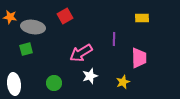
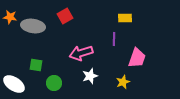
yellow rectangle: moved 17 px left
gray ellipse: moved 1 px up
green square: moved 10 px right, 16 px down; rotated 24 degrees clockwise
pink arrow: rotated 15 degrees clockwise
pink trapezoid: moved 2 px left; rotated 20 degrees clockwise
white ellipse: rotated 50 degrees counterclockwise
